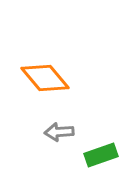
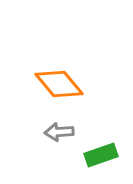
orange diamond: moved 14 px right, 6 px down
